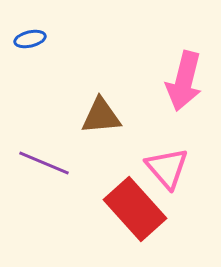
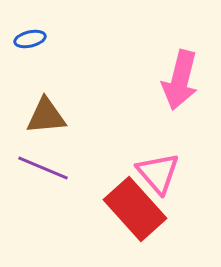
pink arrow: moved 4 px left, 1 px up
brown triangle: moved 55 px left
purple line: moved 1 px left, 5 px down
pink triangle: moved 9 px left, 5 px down
